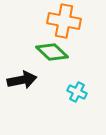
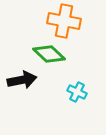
green diamond: moved 3 px left, 2 px down
